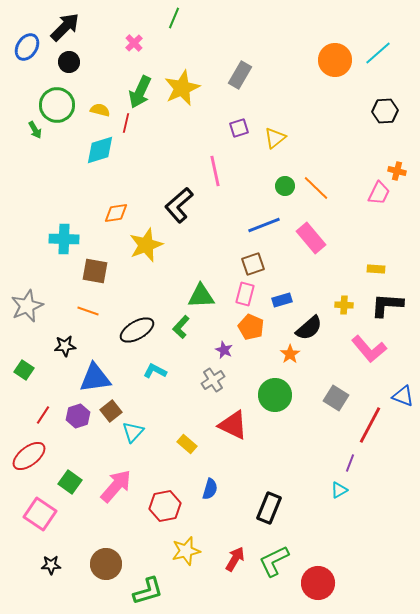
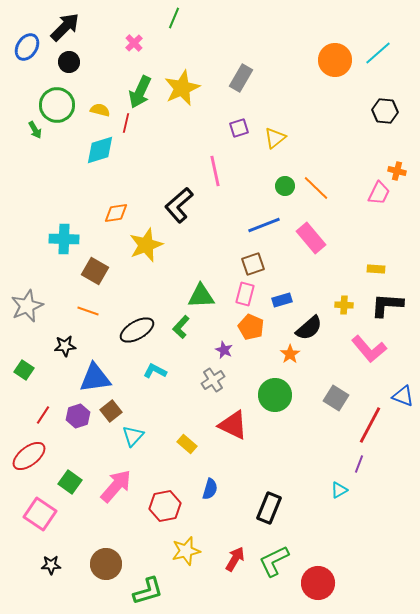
gray rectangle at (240, 75): moved 1 px right, 3 px down
black hexagon at (385, 111): rotated 10 degrees clockwise
brown square at (95, 271): rotated 20 degrees clockwise
cyan triangle at (133, 432): moved 4 px down
purple line at (350, 463): moved 9 px right, 1 px down
